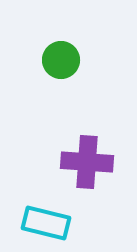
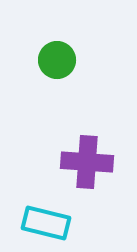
green circle: moved 4 px left
